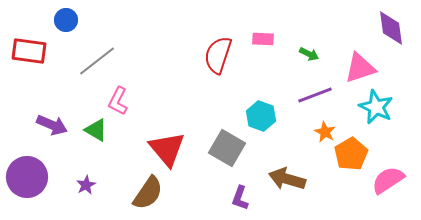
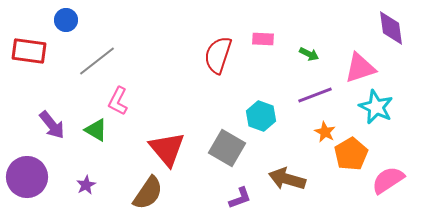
purple arrow: rotated 28 degrees clockwise
purple L-shape: rotated 130 degrees counterclockwise
